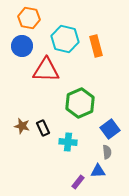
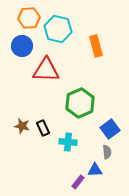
orange hexagon: rotated 15 degrees counterclockwise
cyan hexagon: moved 7 px left, 10 px up
blue triangle: moved 3 px left, 1 px up
